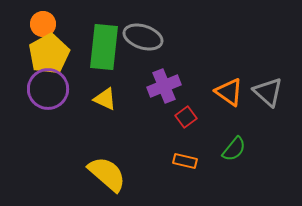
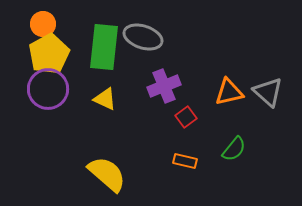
orange triangle: rotated 48 degrees counterclockwise
